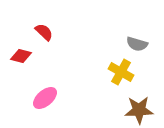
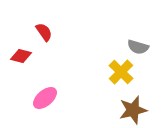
red semicircle: rotated 12 degrees clockwise
gray semicircle: moved 1 px right, 3 px down
yellow cross: rotated 15 degrees clockwise
brown star: moved 6 px left; rotated 12 degrees counterclockwise
